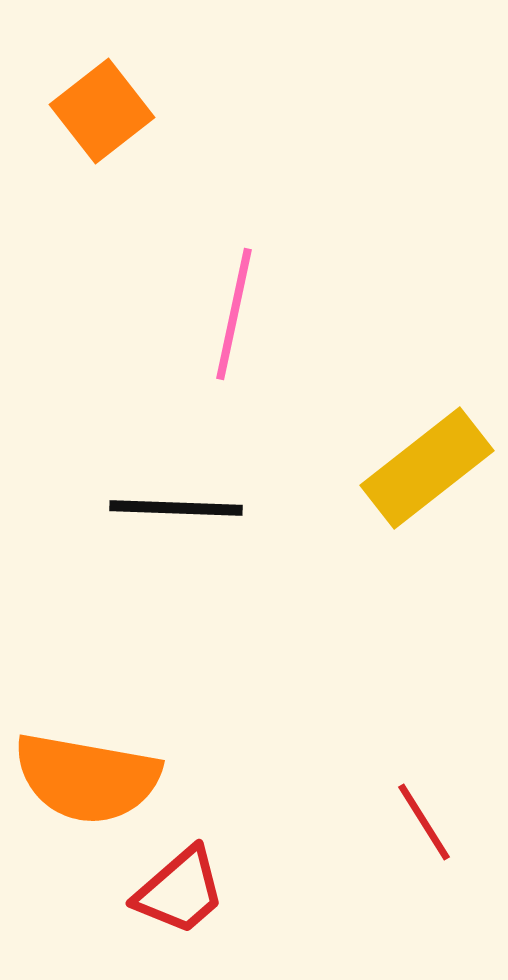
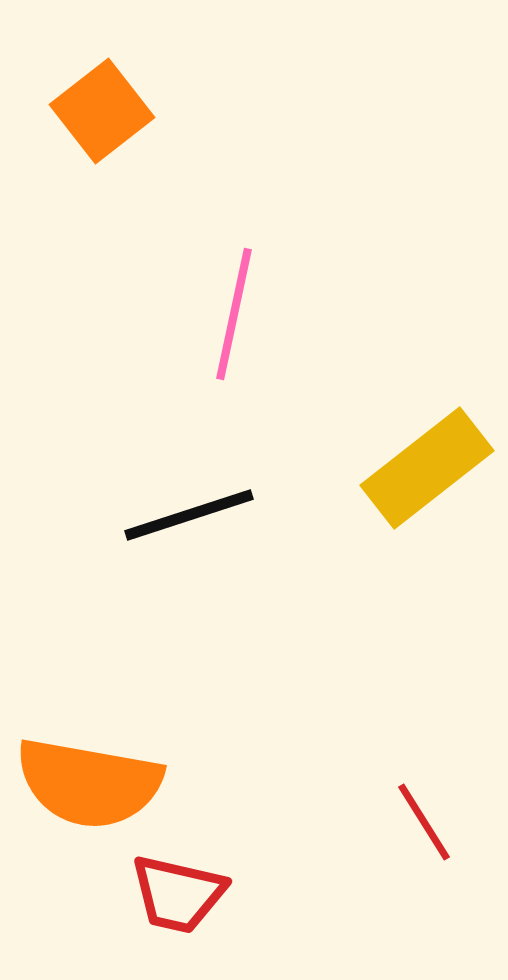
black line: moved 13 px right, 7 px down; rotated 20 degrees counterclockwise
orange semicircle: moved 2 px right, 5 px down
red trapezoid: moved 2 px left, 3 px down; rotated 54 degrees clockwise
